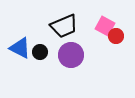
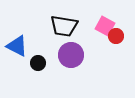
black trapezoid: rotated 32 degrees clockwise
blue triangle: moved 3 px left, 2 px up
black circle: moved 2 px left, 11 px down
